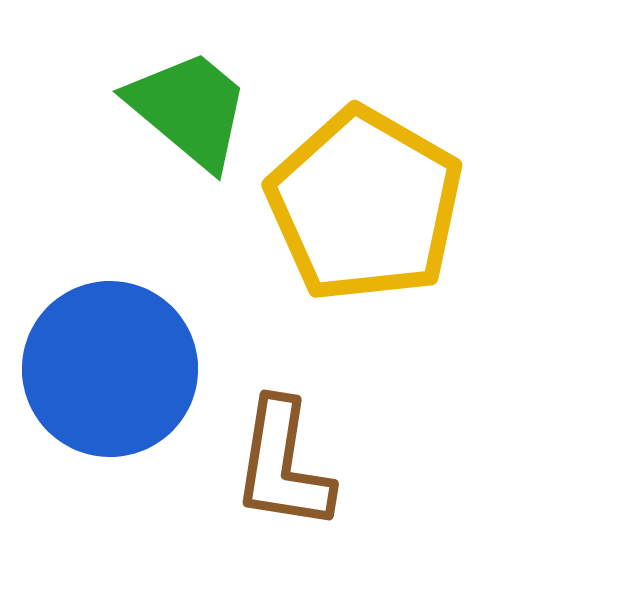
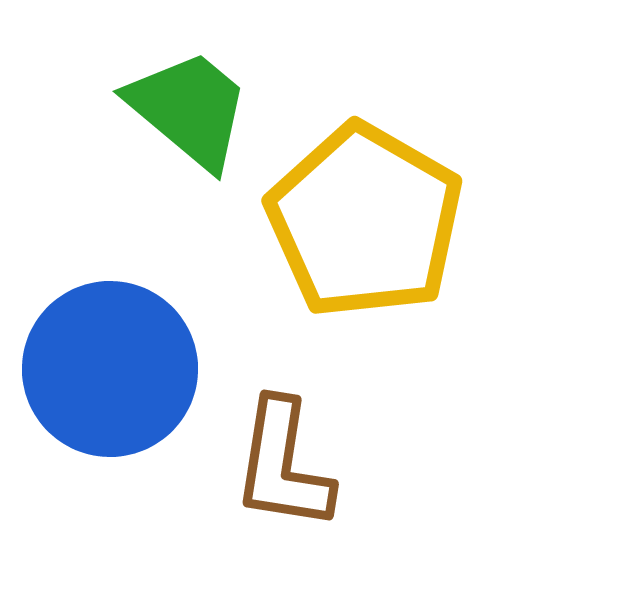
yellow pentagon: moved 16 px down
